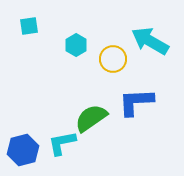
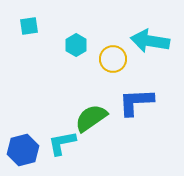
cyan arrow: rotated 21 degrees counterclockwise
